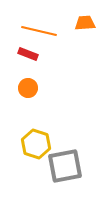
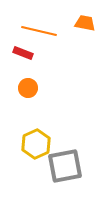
orange trapezoid: rotated 15 degrees clockwise
red rectangle: moved 5 px left, 1 px up
yellow hexagon: rotated 16 degrees clockwise
